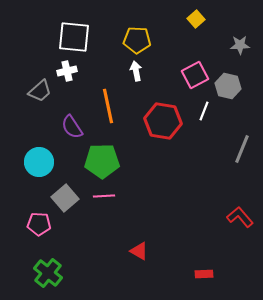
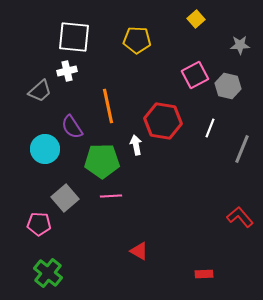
white arrow: moved 74 px down
white line: moved 6 px right, 17 px down
cyan circle: moved 6 px right, 13 px up
pink line: moved 7 px right
